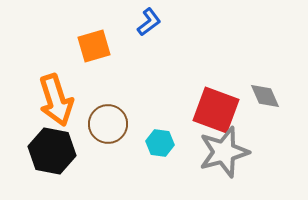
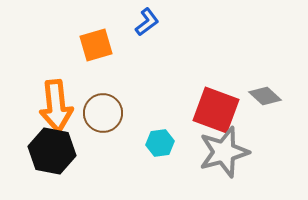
blue L-shape: moved 2 px left
orange square: moved 2 px right, 1 px up
gray diamond: rotated 24 degrees counterclockwise
orange arrow: moved 6 px down; rotated 12 degrees clockwise
brown circle: moved 5 px left, 11 px up
cyan hexagon: rotated 16 degrees counterclockwise
